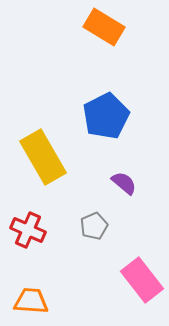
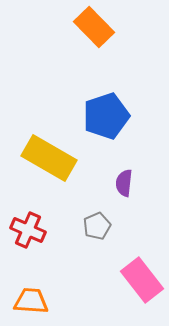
orange rectangle: moved 10 px left; rotated 15 degrees clockwise
blue pentagon: rotated 9 degrees clockwise
yellow rectangle: moved 6 px right, 1 px down; rotated 30 degrees counterclockwise
purple semicircle: rotated 124 degrees counterclockwise
gray pentagon: moved 3 px right
